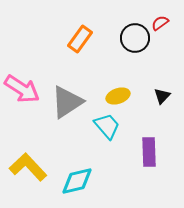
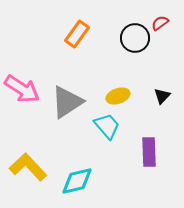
orange rectangle: moved 3 px left, 5 px up
